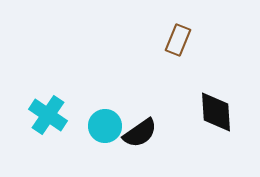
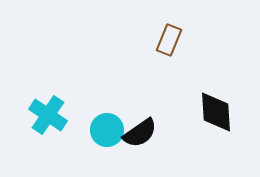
brown rectangle: moved 9 px left
cyan circle: moved 2 px right, 4 px down
